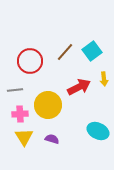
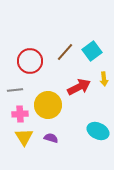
purple semicircle: moved 1 px left, 1 px up
